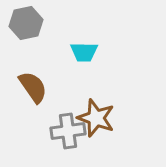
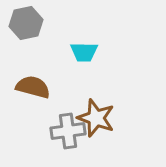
brown semicircle: rotated 40 degrees counterclockwise
